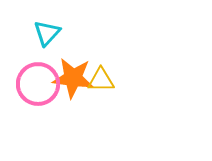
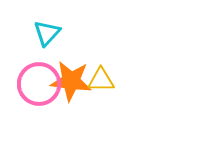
orange star: moved 2 px left, 3 px down
pink circle: moved 1 px right
